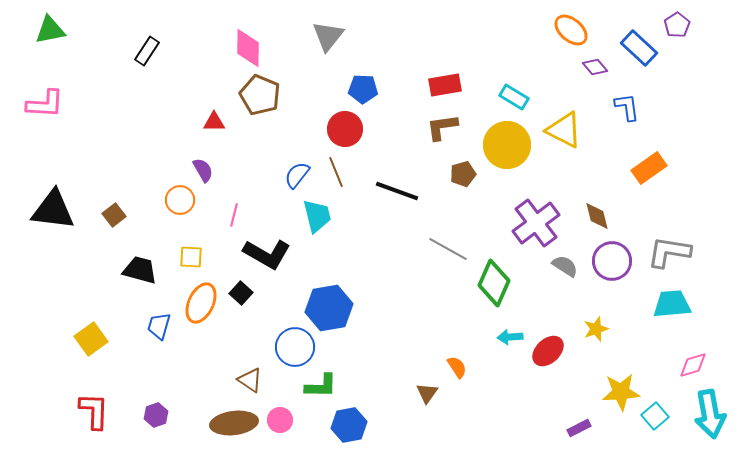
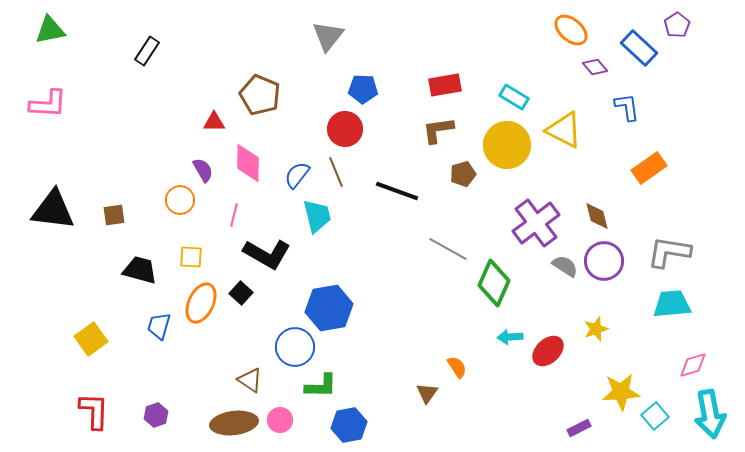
pink diamond at (248, 48): moved 115 px down
pink L-shape at (45, 104): moved 3 px right
brown L-shape at (442, 127): moved 4 px left, 3 px down
brown square at (114, 215): rotated 30 degrees clockwise
purple circle at (612, 261): moved 8 px left
